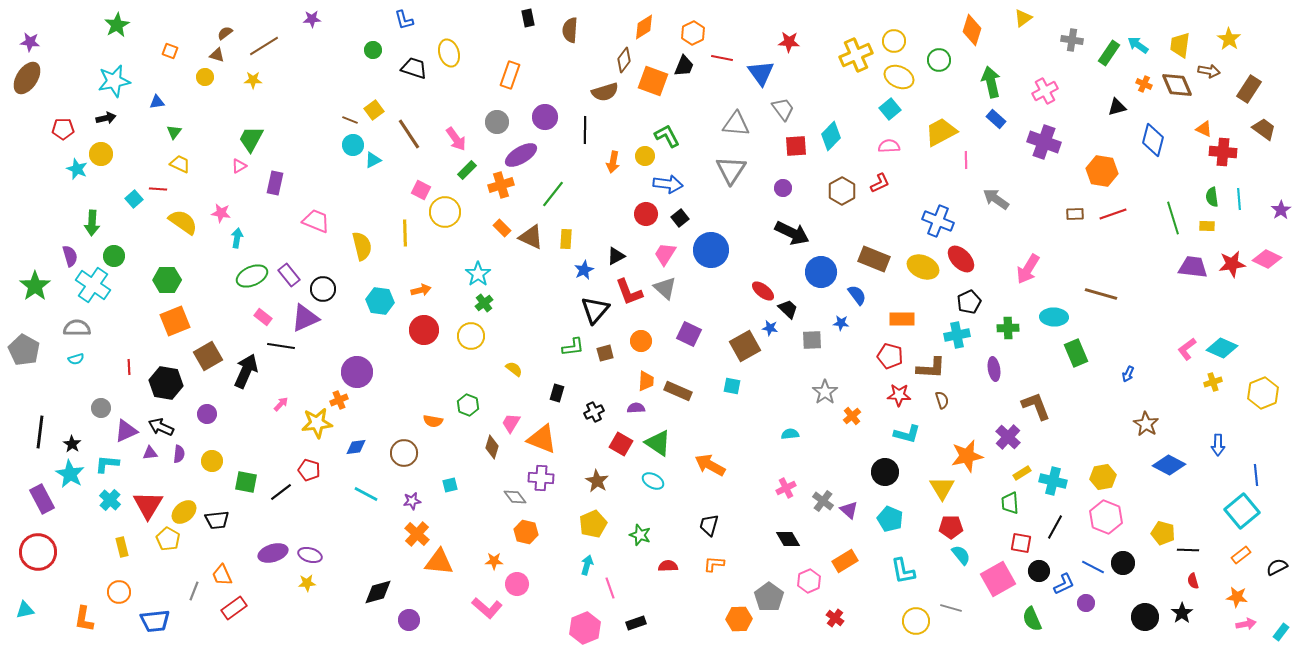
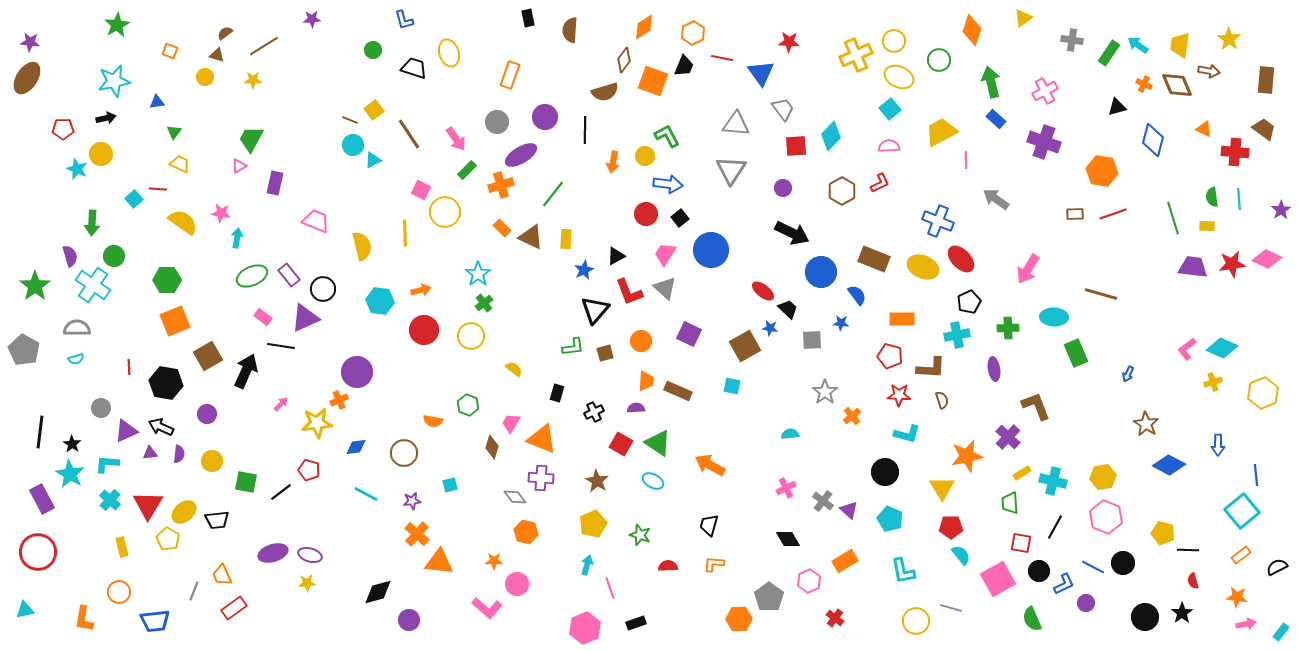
brown rectangle at (1249, 89): moved 17 px right, 9 px up; rotated 28 degrees counterclockwise
red cross at (1223, 152): moved 12 px right
